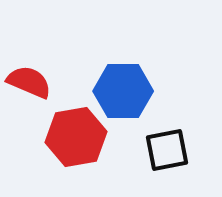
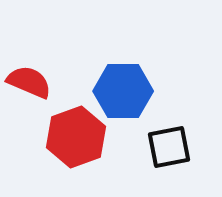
red hexagon: rotated 10 degrees counterclockwise
black square: moved 2 px right, 3 px up
